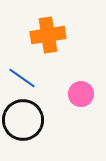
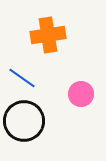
black circle: moved 1 px right, 1 px down
